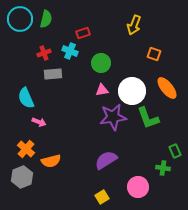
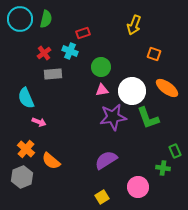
red cross: rotated 16 degrees counterclockwise
green circle: moved 4 px down
orange ellipse: rotated 15 degrees counterclockwise
orange semicircle: rotated 54 degrees clockwise
